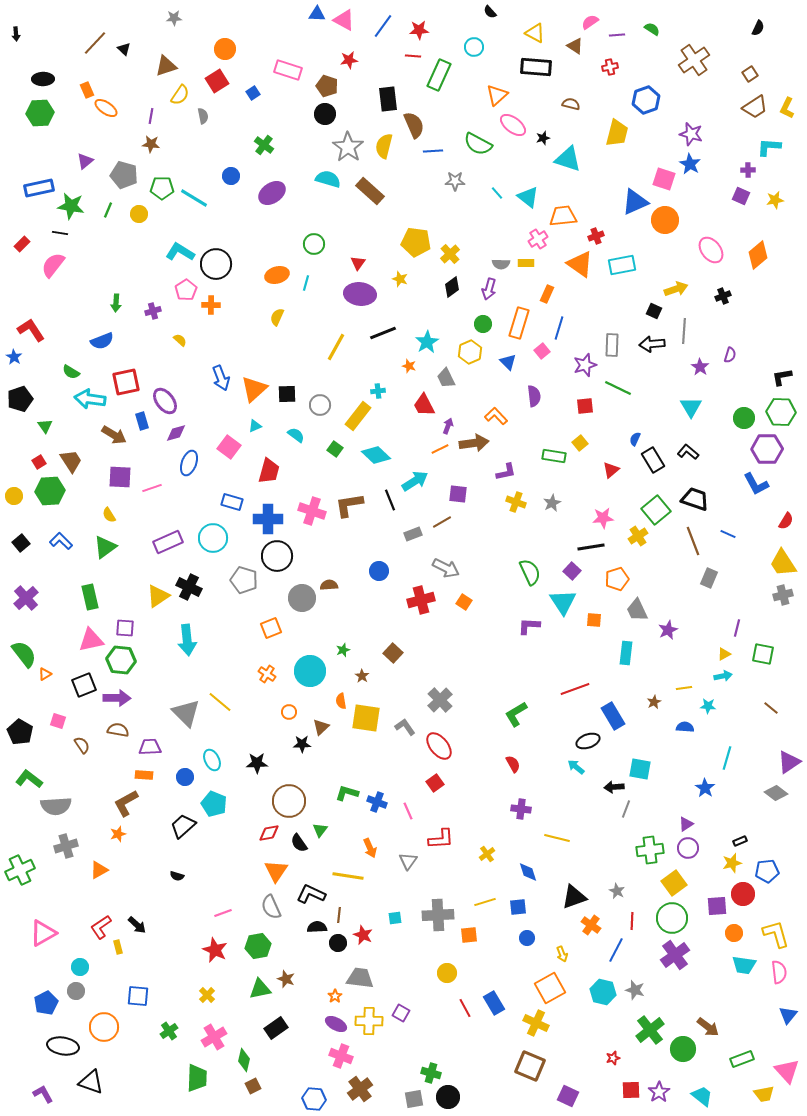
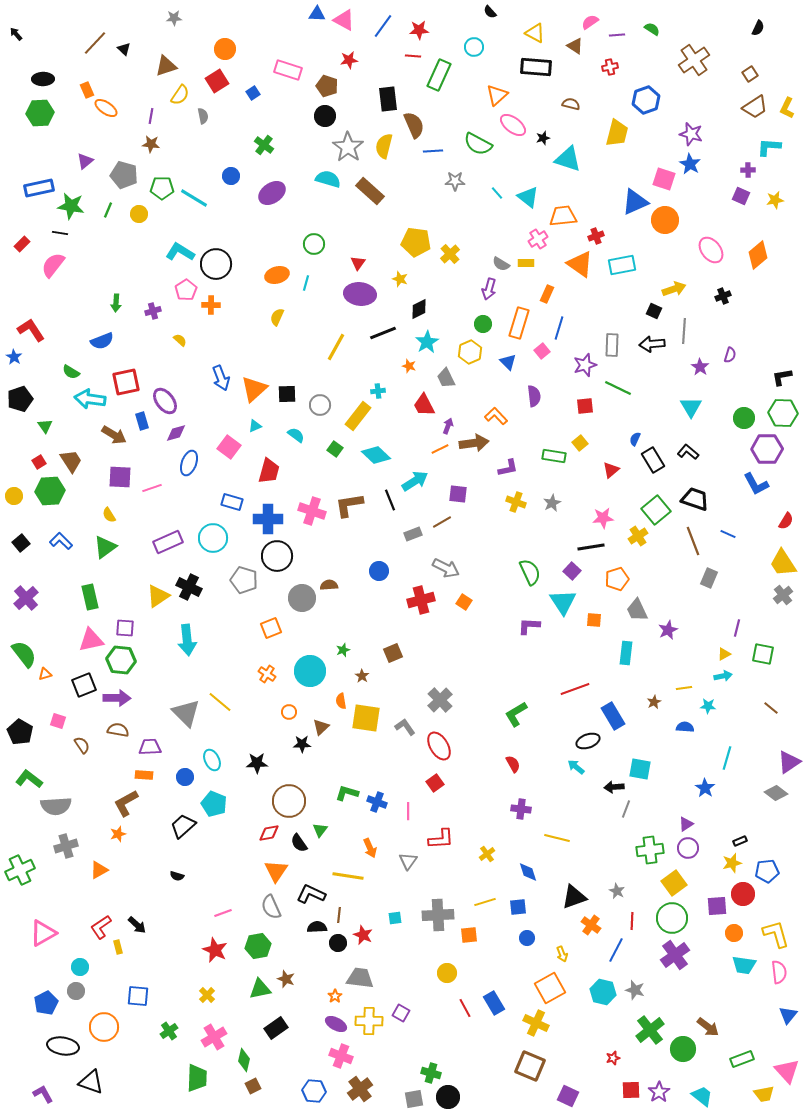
black arrow at (16, 34): rotated 144 degrees clockwise
black circle at (325, 114): moved 2 px down
gray semicircle at (501, 264): rotated 30 degrees clockwise
black diamond at (452, 287): moved 33 px left, 22 px down; rotated 10 degrees clockwise
yellow arrow at (676, 289): moved 2 px left
green hexagon at (781, 412): moved 2 px right, 1 px down
purple L-shape at (506, 472): moved 2 px right, 4 px up
gray cross at (783, 595): rotated 24 degrees counterclockwise
brown square at (393, 653): rotated 24 degrees clockwise
orange triangle at (45, 674): rotated 16 degrees clockwise
red ellipse at (439, 746): rotated 8 degrees clockwise
pink line at (408, 811): rotated 24 degrees clockwise
blue hexagon at (314, 1099): moved 8 px up
